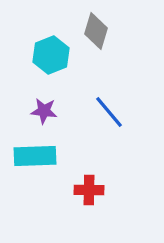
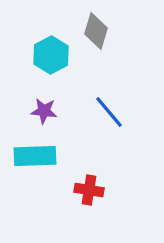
cyan hexagon: rotated 6 degrees counterclockwise
red cross: rotated 8 degrees clockwise
